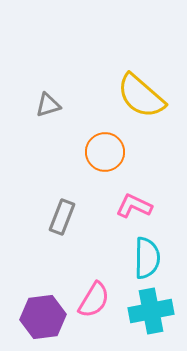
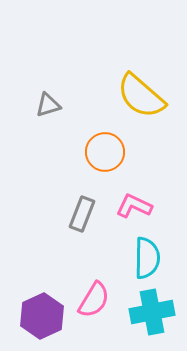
gray rectangle: moved 20 px right, 3 px up
cyan cross: moved 1 px right, 1 px down
purple hexagon: moved 1 px left, 1 px up; rotated 18 degrees counterclockwise
